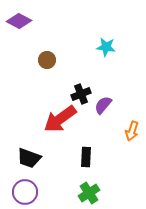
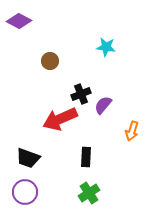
brown circle: moved 3 px right, 1 px down
red arrow: rotated 12 degrees clockwise
black trapezoid: moved 1 px left
